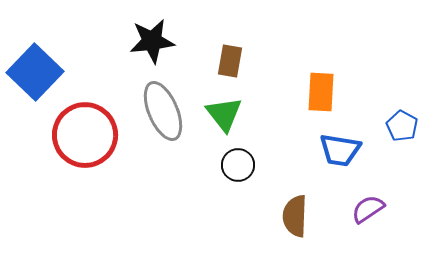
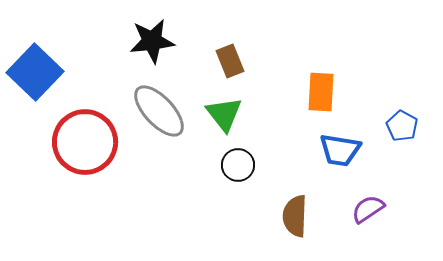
brown rectangle: rotated 32 degrees counterclockwise
gray ellipse: moved 4 px left; rotated 20 degrees counterclockwise
red circle: moved 7 px down
